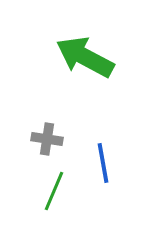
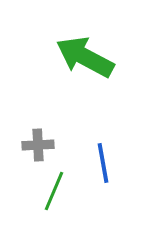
gray cross: moved 9 px left, 6 px down; rotated 12 degrees counterclockwise
